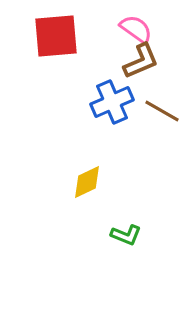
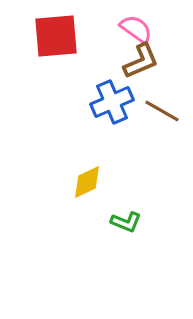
green L-shape: moved 13 px up
